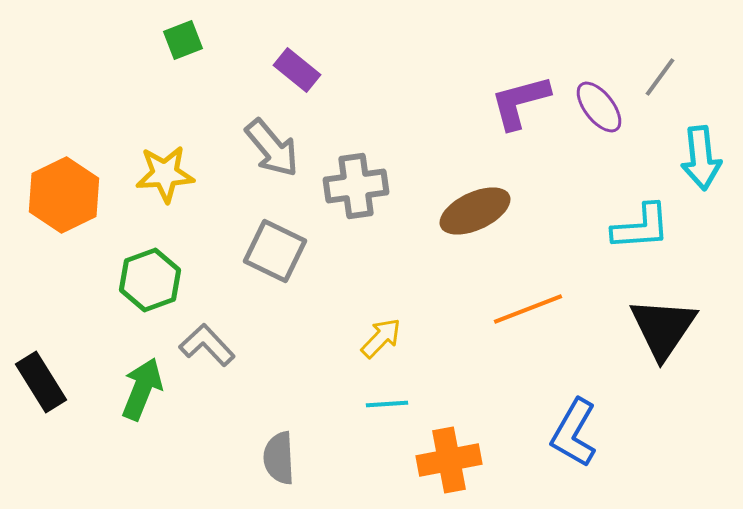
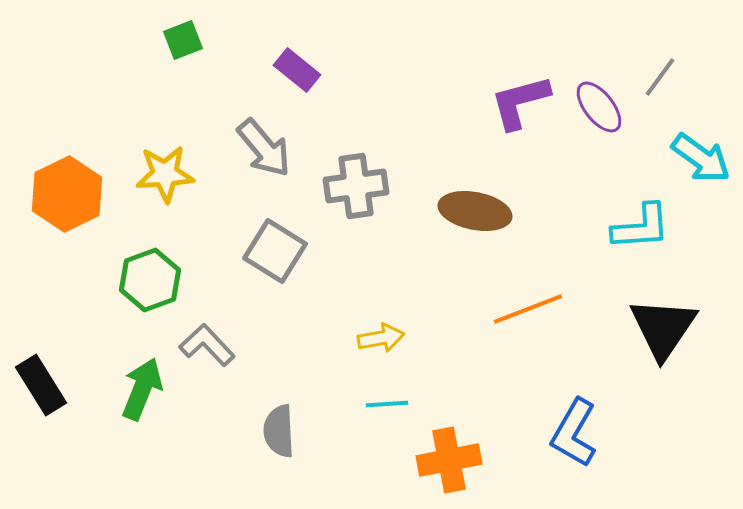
gray arrow: moved 8 px left
cyan arrow: rotated 48 degrees counterclockwise
orange hexagon: moved 3 px right, 1 px up
brown ellipse: rotated 36 degrees clockwise
gray square: rotated 6 degrees clockwise
yellow arrow: rotated 36 degrees clockwise
black rectangle: moved 3 px down
gray semicircle: moved 27 px up
